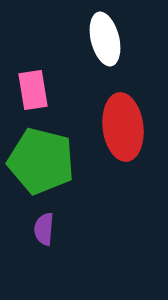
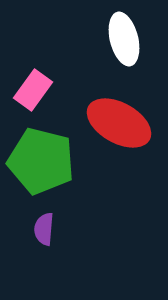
white ellipse: moved 19 px right
pink rectangle: rotated 45 degrees clockwise
red ellipse: moved 4 px left, 4 px up; rotated 54 degrees counterclockwise
